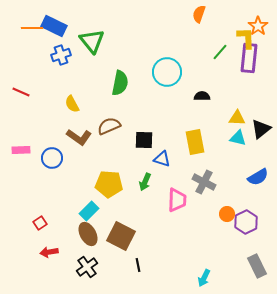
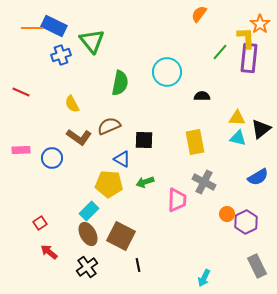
orange semicircle: rotated 18 degrees clockwise
orange star: moved 2 px right, 2 px up
blue triangle: moved 40 px left; rotated 12 degrees clockwise
green arrow: rotated 48 degrees clockwise
red arrow: rotated 48 degrees clockwise
